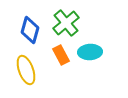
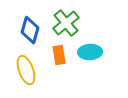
orange rectangle: moved 2 px left; rotated 18 degrees clockwise
